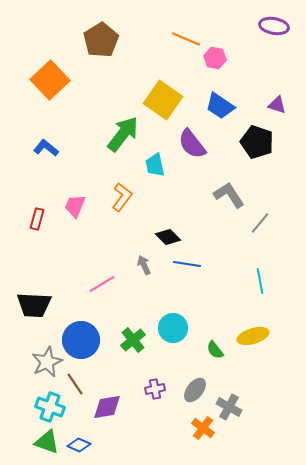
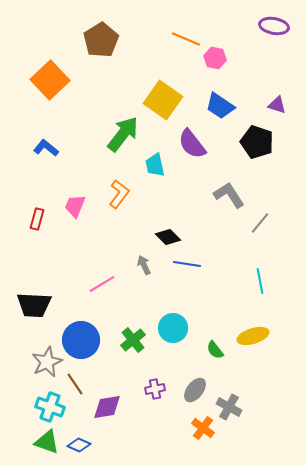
orange L-shape: moved 3 px left, 3 px up
